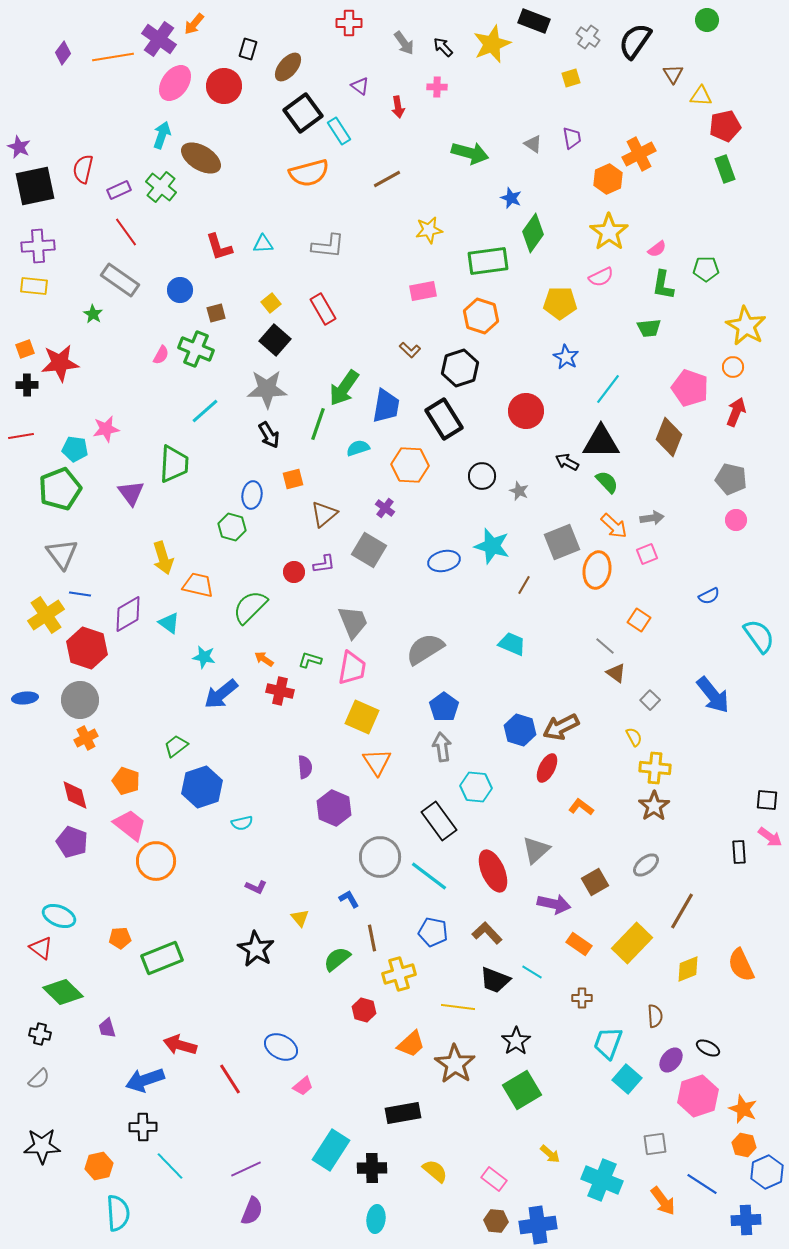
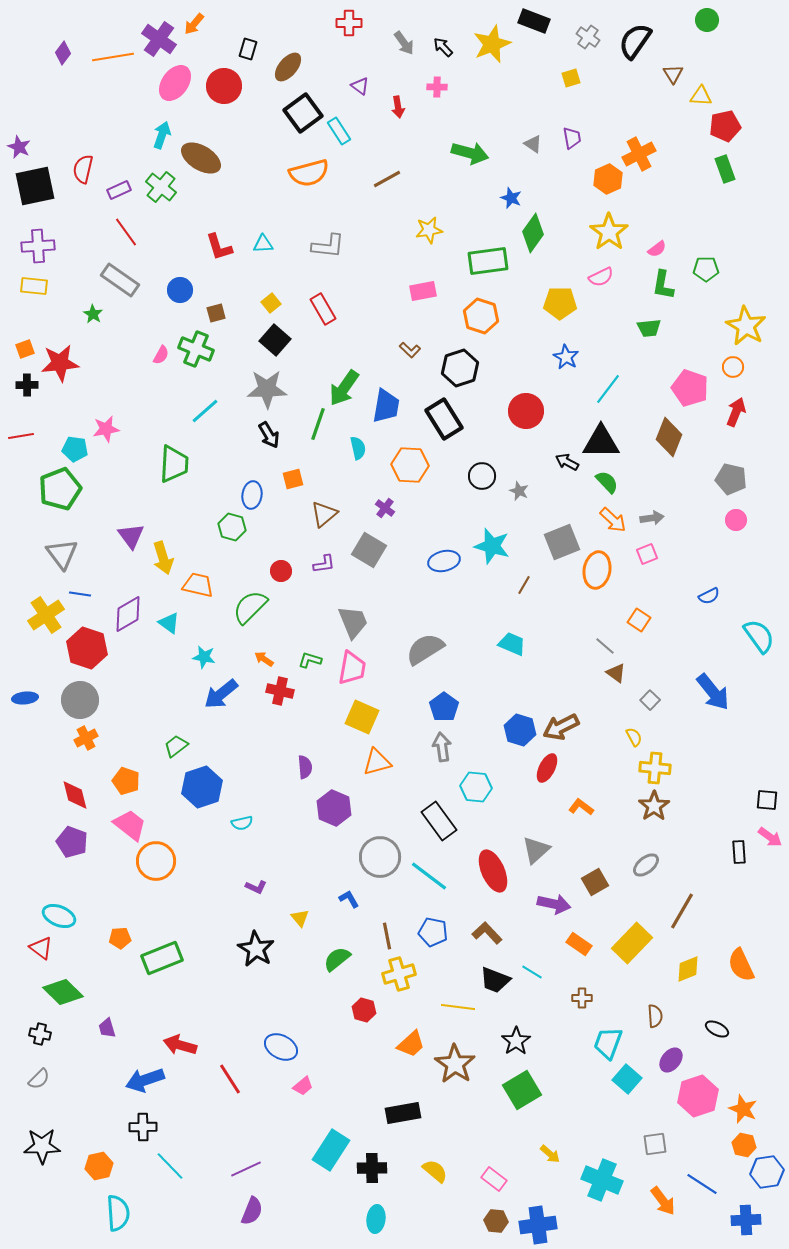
cyan semicircle at (358, 448): rotated 95 degrees clockwise
purple triangle at (131, 493): moved 43 px down
orange arrow at (614, 526): moved 1 px left, 6 px up
red circle at (294, 572): moved 13 px left, 1 px up
blue arrow at (713, 695): moved 3 px up
orange triangle at (377, 762): rotated 48 degrees clockwise
brown line at (372, 938): moved 15 px right, 2 px up
black ellipse at (708, 1048): moved 9 px right, 19 px up
blue hexagon at (767, 1172): rotated 16 degrees clockwise
